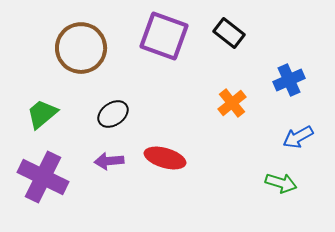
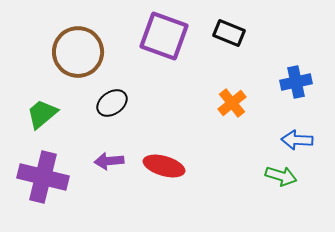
black rectangle: rotated 16 degrees counterclockwise
brown circle: moved 3 px left, 4 px down
blue cross: moved 7 px right, 2 px down; rotated 12 degrees clockwise
black ellipse: moved 1 px left, 11 px up
blue arrow: moved 1 px left, 3 px down; rotated 32 degrees clockwise
red ellipse: moved 1 px left, 8 px down
purple cross: rotated 12 degrees counterclockwise
green arrow: moved 7 px up
